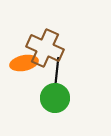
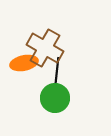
brown cross: rotated 6 degrees clockwise
